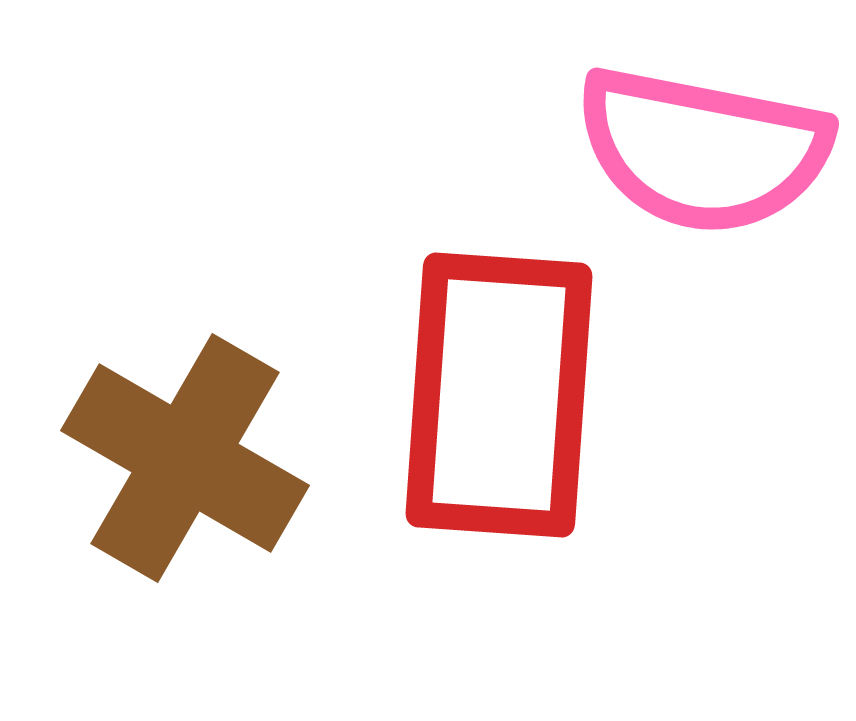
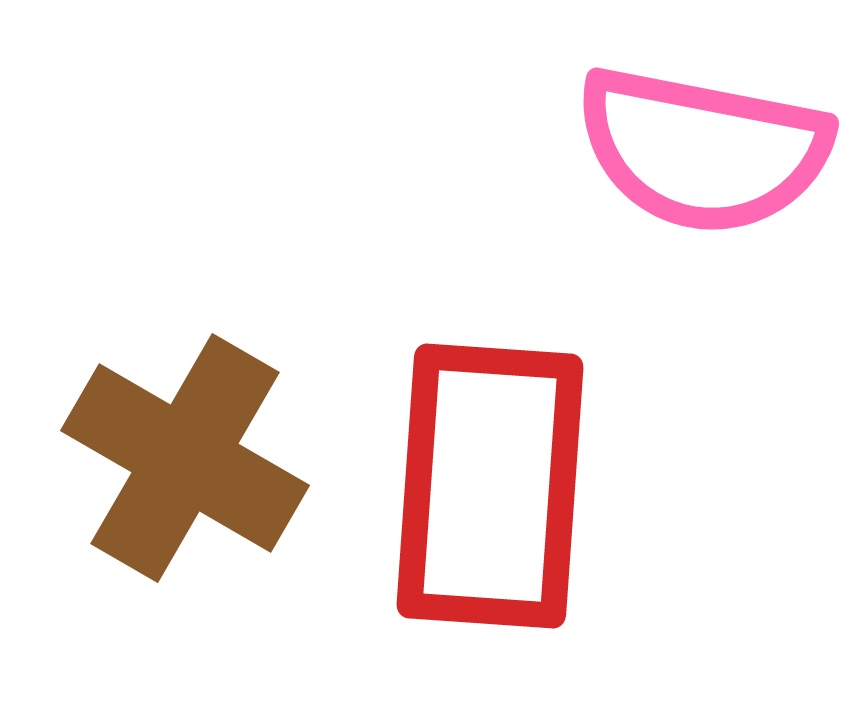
red rectangle: moved 9 px left, 91 px down
